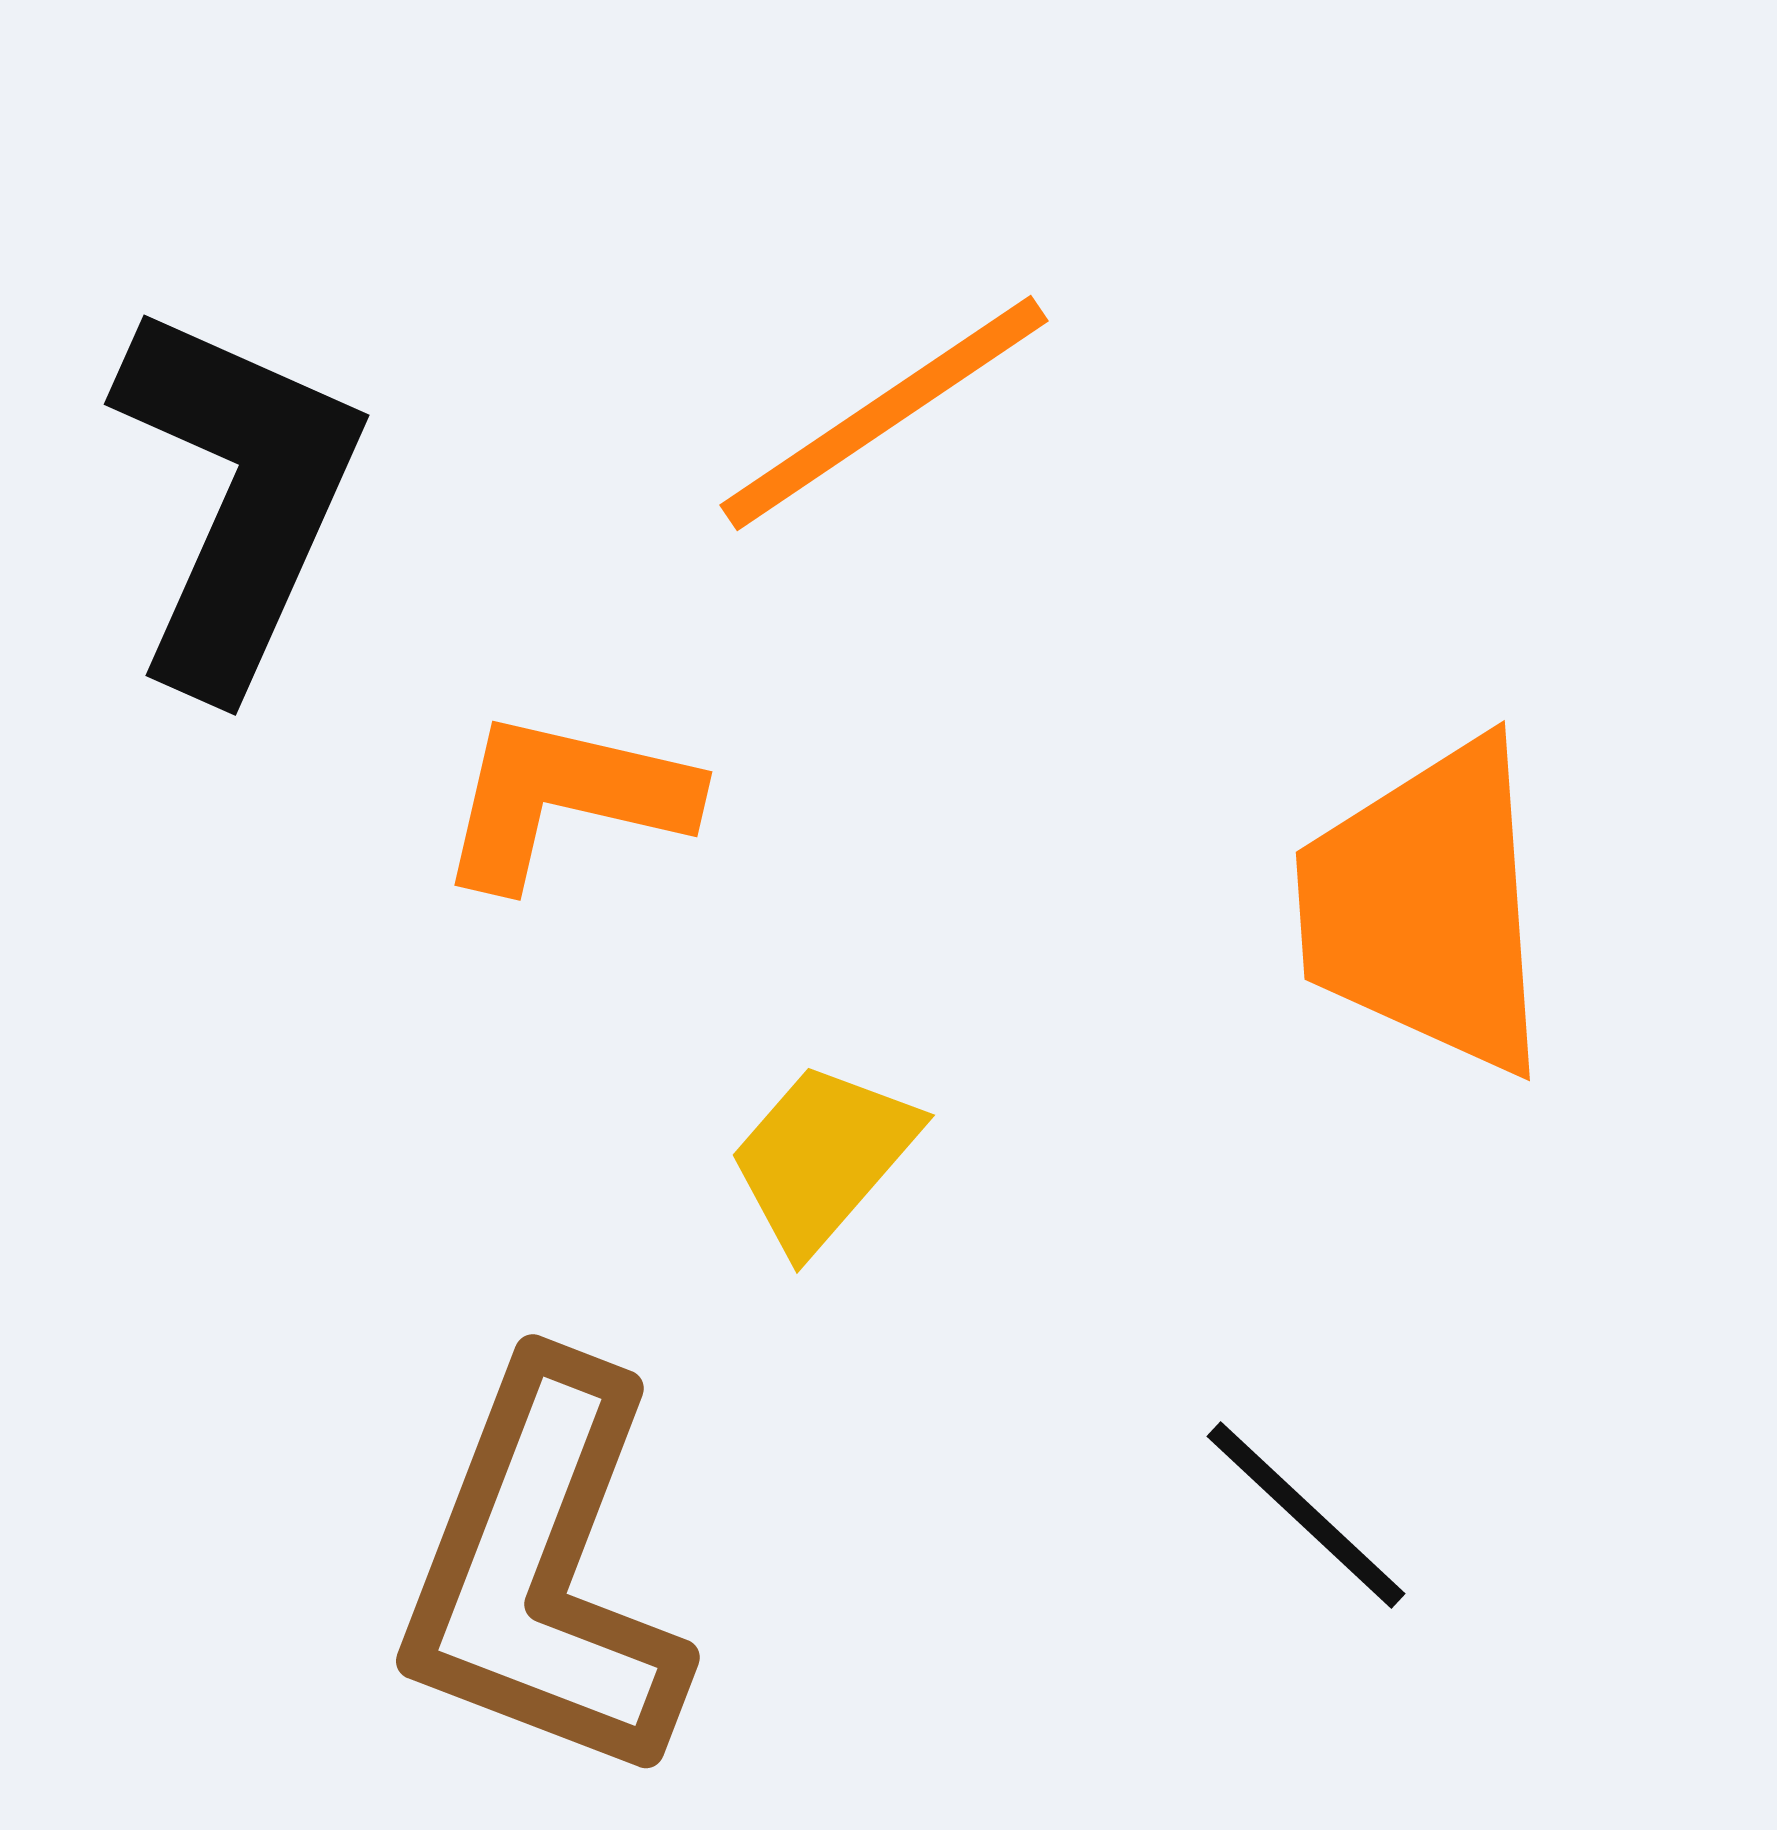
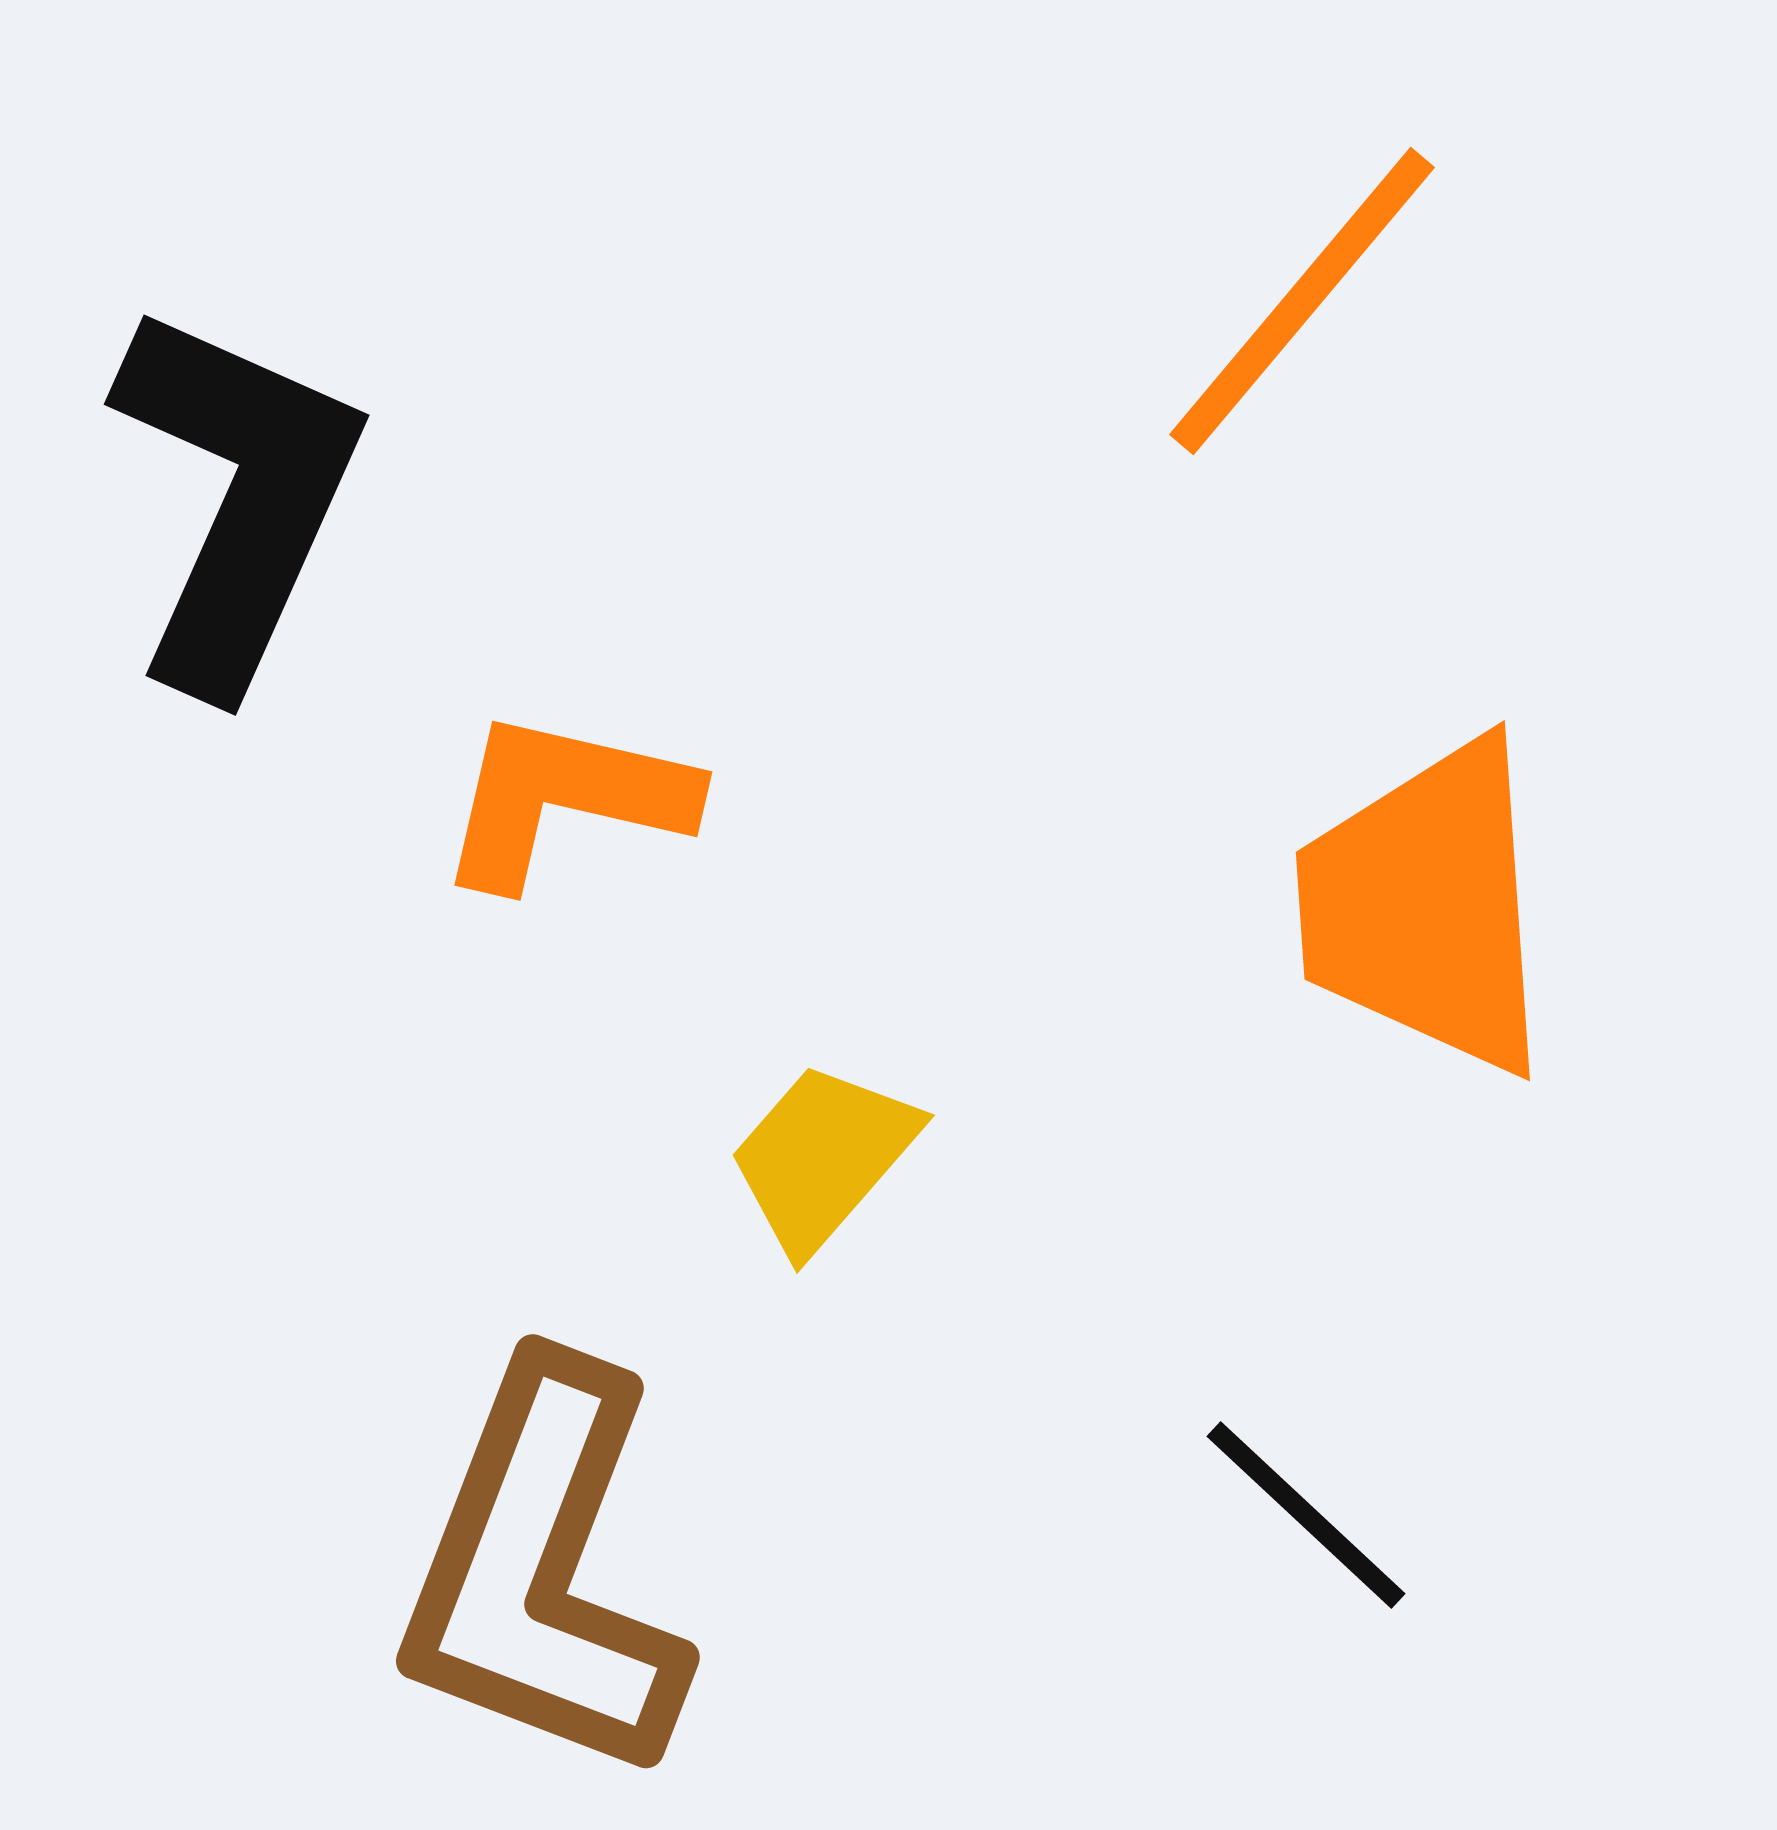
orange line: moved 418 px right, 112 px up; rotated 16 degrees counterclockwise
